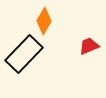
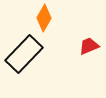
orange diamond: moved 3 px up
